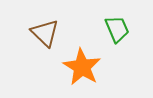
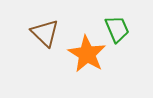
orange star: moved 5 px right, 13 px up
